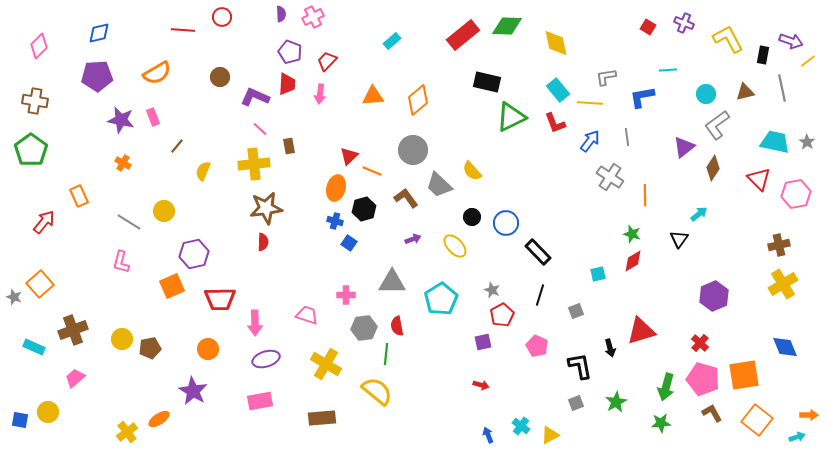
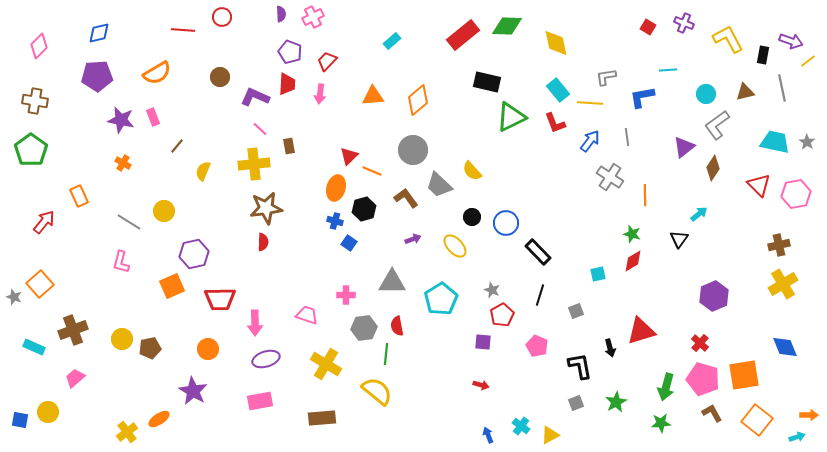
red triangle at (759, 179): moved 6 px down
purple square at (483, 342): rotated 18 degrees clockwise
